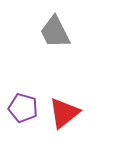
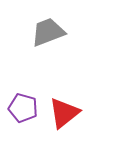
gray trapezoid: moved 7 px left; rotated 96 degrees clockwise
